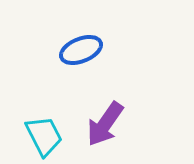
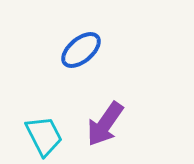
blue ellipse: rotated 18 degrees counterclockwise
